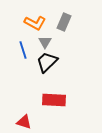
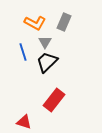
blue line: moved 2 px down
red rectangle: rotated 55 degrees counterclockwise
